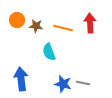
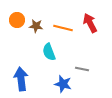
red arrow: rotated 24 degrees counterclockwise
gray line: moved 1 px left, 14 px up
